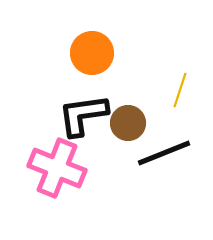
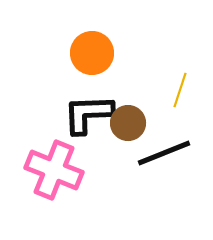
black L-shape: moved 5 px right, 1 px up; rotated 6 degrees clockwise
pink cross: moved 3 px left, 2 px down
